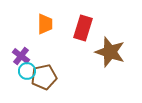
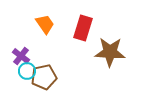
orange trapezoid: rotated 35 degrees counterclockwise
brown star: rotated 16 degrees counterclockwise
